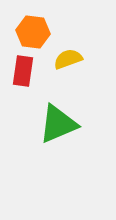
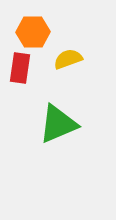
orange hexagon: rotated 8 degrees counterclockwise
red rectangle: moved 3 px left, 3 px up
